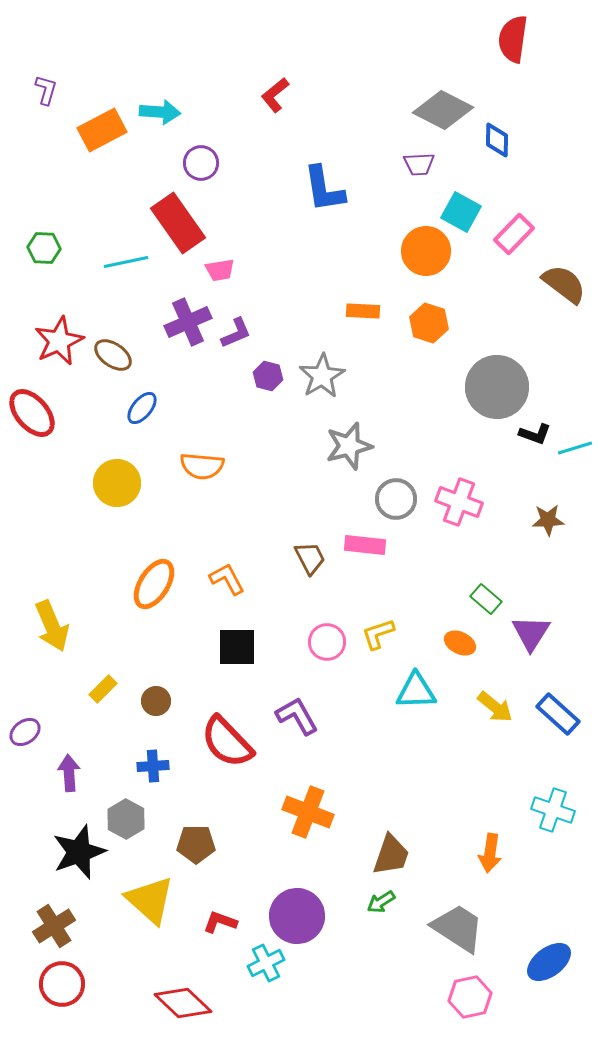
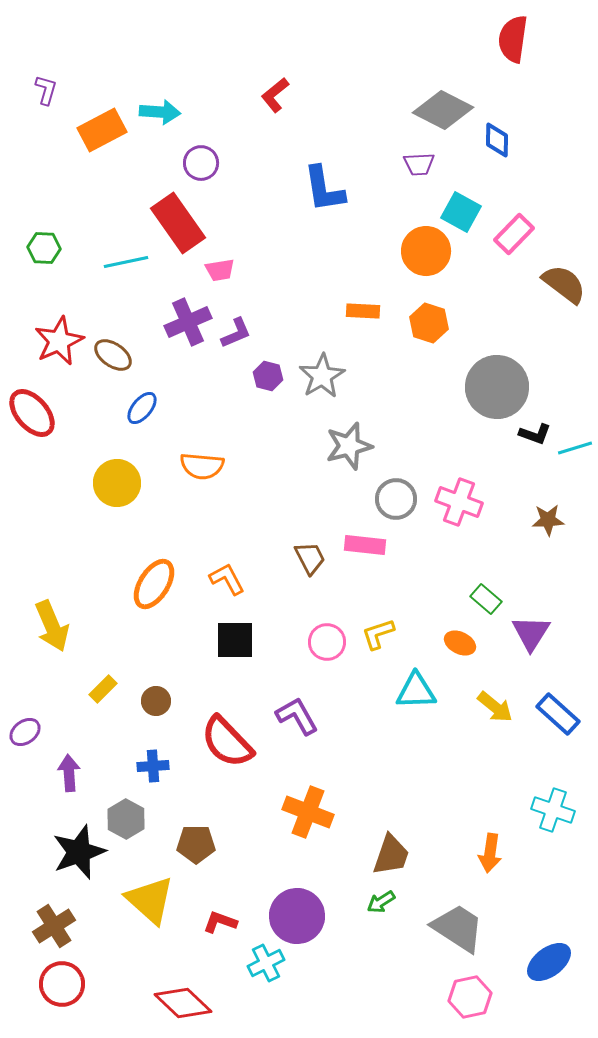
black square at (237, 647): moved 2 px left, 7 px up
